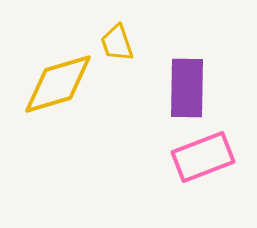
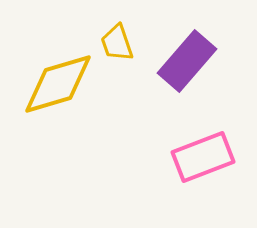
purple rectangle: moved 27 px up; rotated 40 degrees clockwise
